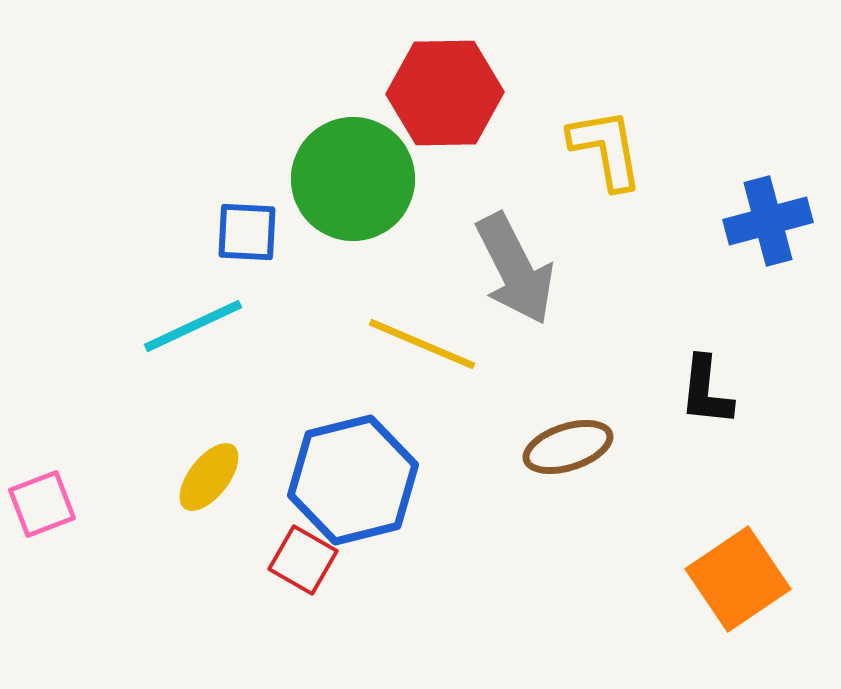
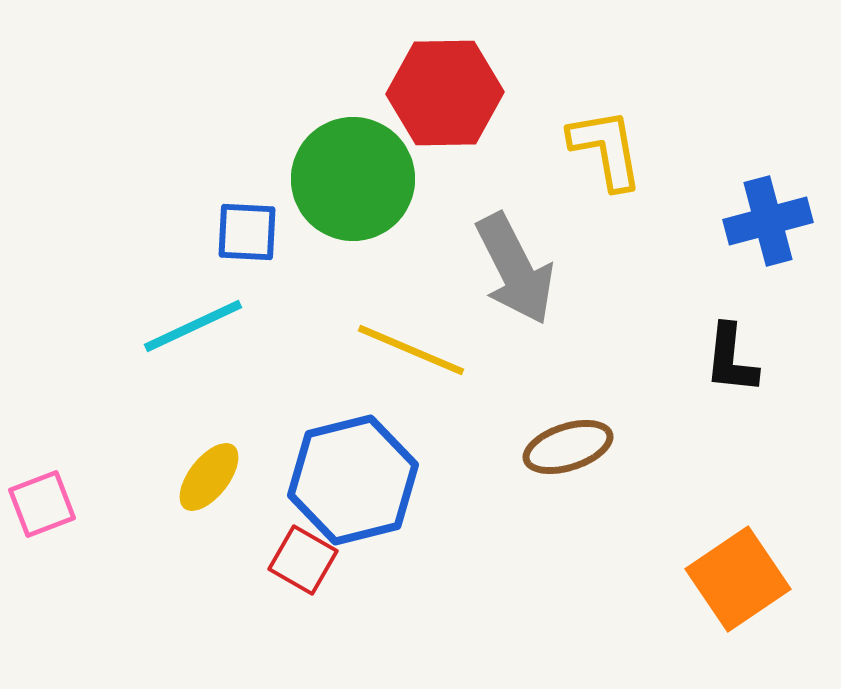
yellow line: moved 11 px left, 6 px down
black L-shape: moved 25 px right, 32 px up
